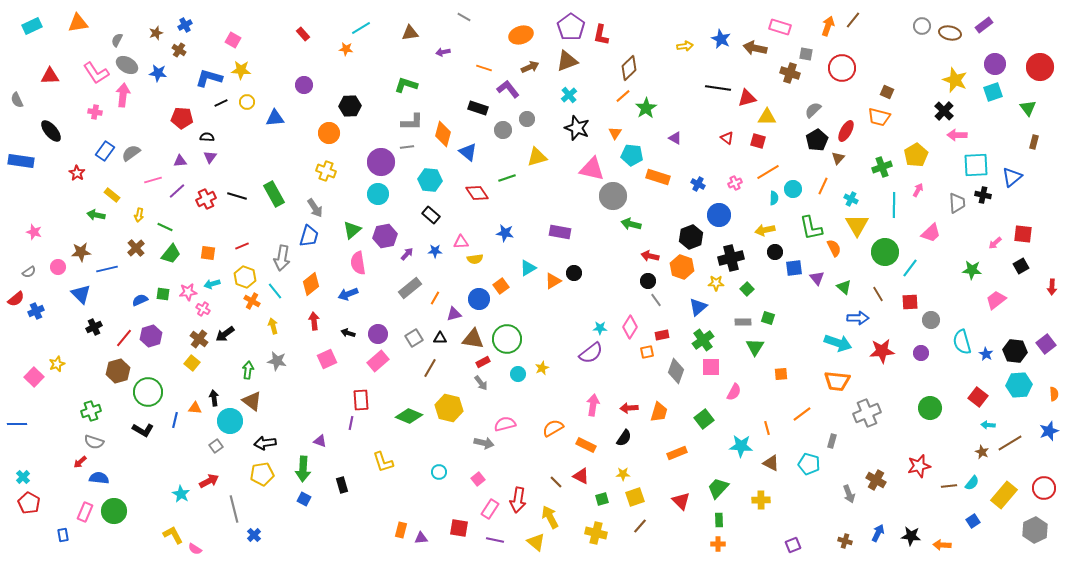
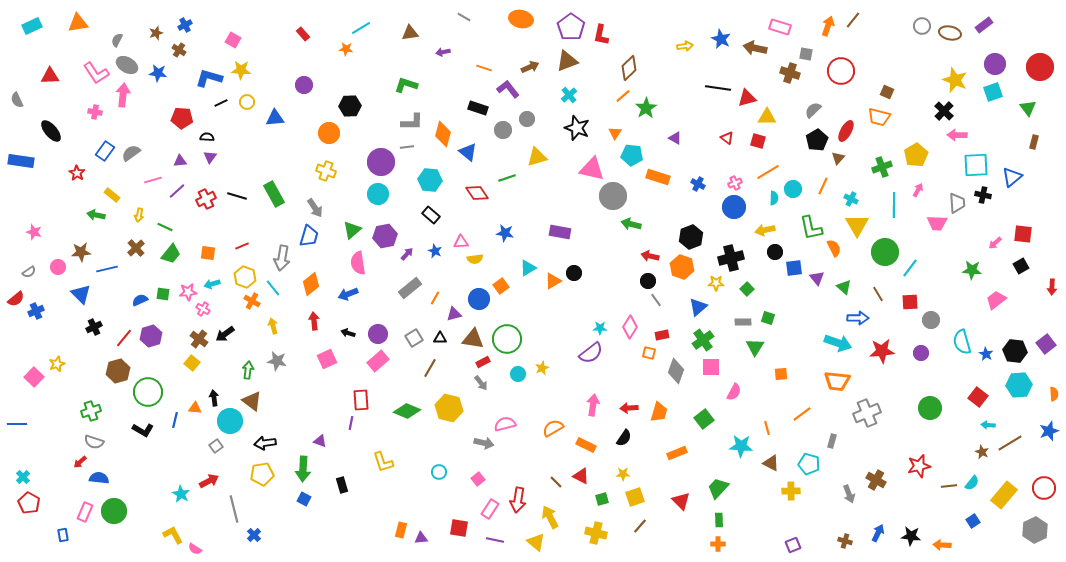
orange ellipse at (521, 35): moved 16 px up; rotated 30 degrees clockwise
red circle at (842, 68): moved 1 px left, 3 px down
blue circle at (719, 215): moved 15 px right, 8 px up
pink trapezoid at (931, 233): moved 6 px right, 10 px up; rotated 45 degrees clockwise
blue star at (435, 251): rotated 24 degrees clockwise
cyan line at (275, 291): moved 2 px left, 3 px up
orange square at (647, 352): moved 2 px right, 1 px down; rotated 24 degrees clockwise
green diamond at (409, 416): moved 2 px left, 5 px up
yellow cross at (761, 500): moved 30 px right, 9 px up
